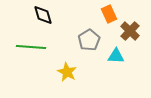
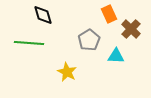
brown cross: moved 1 px right, 2 px up
green line: moved 2 px left, 4 px up
